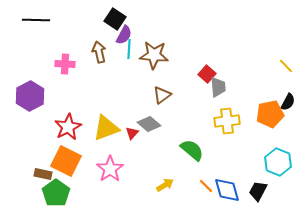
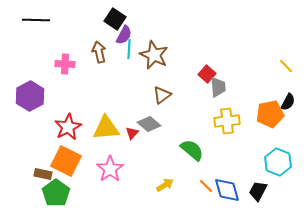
brown star: rotated 20 degrees clockwise
yellow triangle: rotated 16 degrees clockwise
